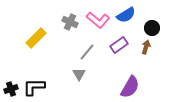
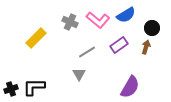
gray line: rotated 18 degrees clockwise
